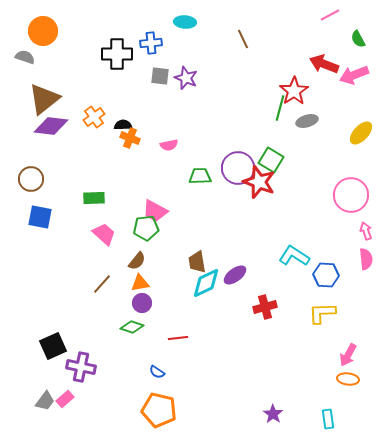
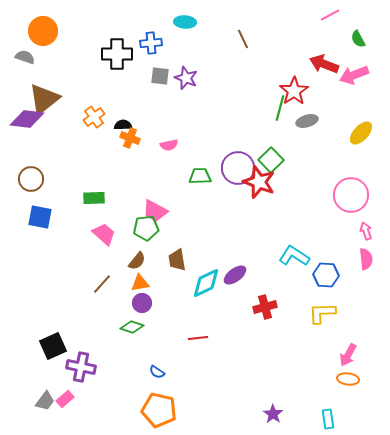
purple diamond at (51, 126): moved 24 px left, 7 px up
green square at (271, 160): rotated 15 degrees clockwise
brown trapezoid at (197, 262): moved 20 px left, 2 px up
red line at (178, 338): moved 20 px right
